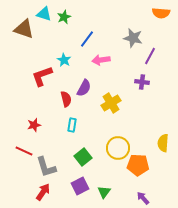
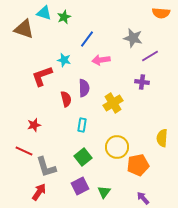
cyan triangle: moved 1 px up
purple line: rotated 30 degrees clockwise
cyan star: rotated 16 degrees counterclockwise
purple semicircle: rotated 30 degrees counterclockwise
yellow cross: moved 2 px right
cyan rectangle: moved 10 px right
yellow semicircle: moved 1 px left, 5 px up
yellow circle: moved 1 px left, 1 px up
orange pentagon: rotated 15 degrees counterclockwise
red arrow: moved 4 px left
